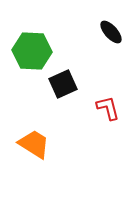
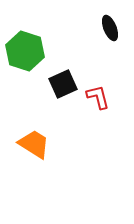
black ellipse: moved 1 px left, 4 px up; rotated 20 degrees clockwise
green hexagon: moved 7 px left; rotated 15 degrees clockwise
red L-shape: moved 10 px left, 11 px up
